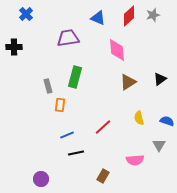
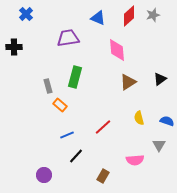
orange rectangle: rotated 56 degrees counterclockwise
black line: moved 3 px down; rotated 35 degrees counterclockwise
purple circle: moved 3 px right, 4 px up
